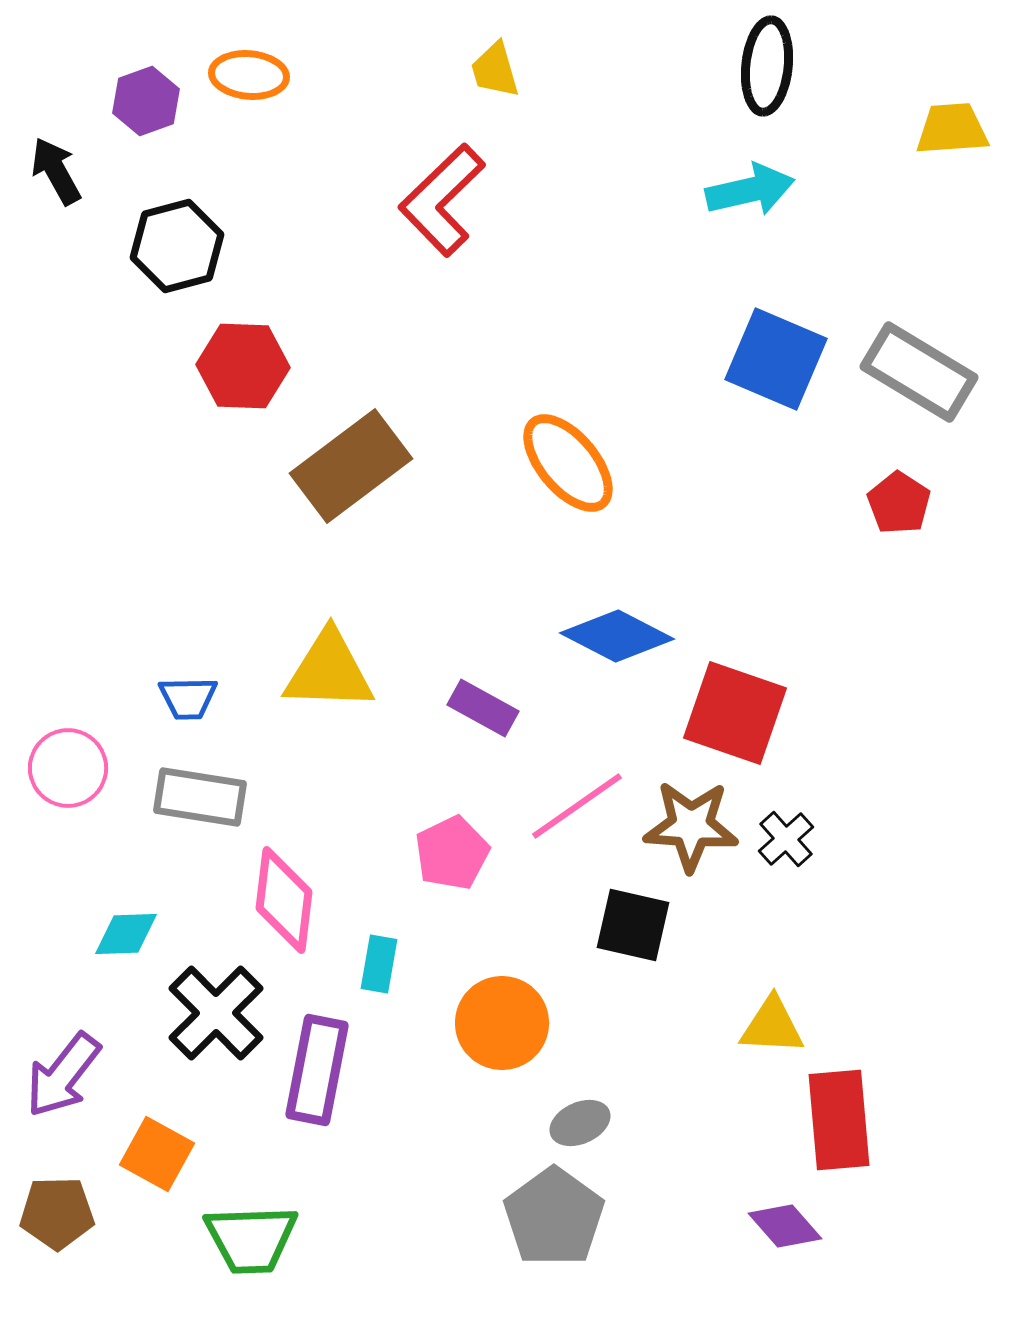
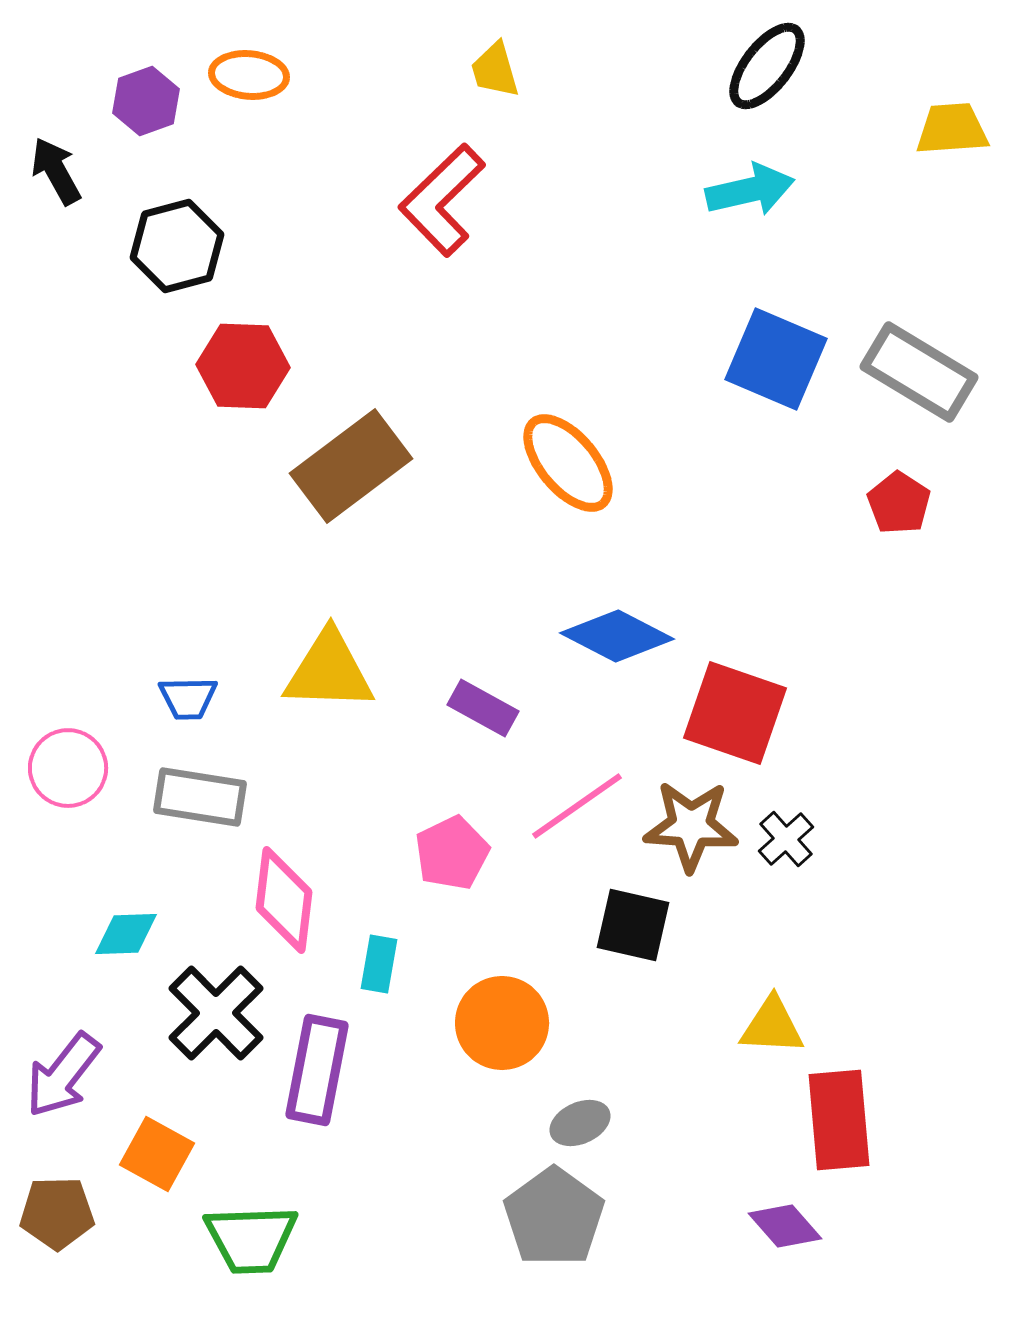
black ellipse at (767, 66): rotated 32 degrees clockwise
